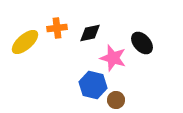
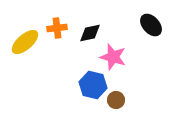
black ellipse: moved 9 px right, 18 px up
pink star: moved 1 px up
